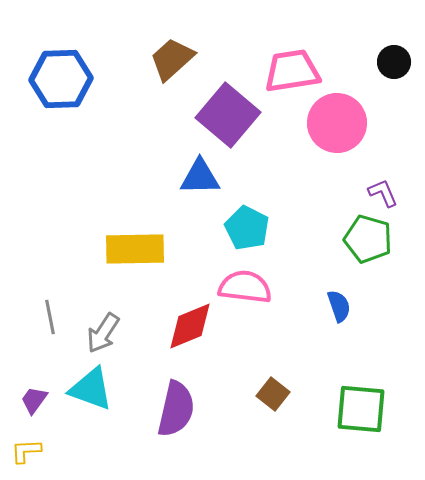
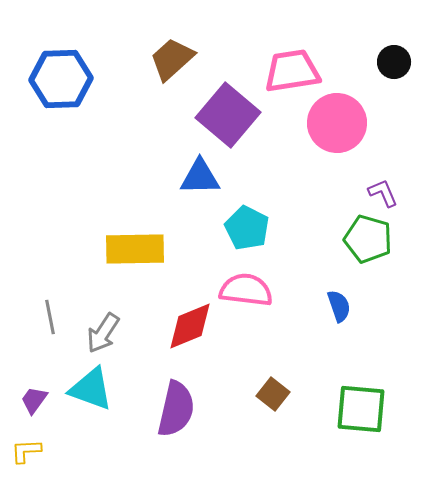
pink semicircle: moved 1 px right, 3 px down
